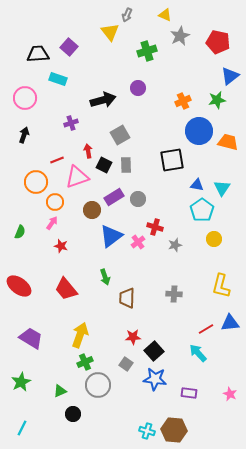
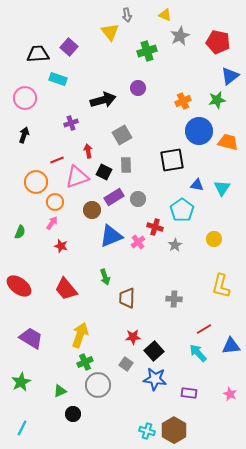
gray arrow at (127, 15): rotated 32 degrees counterclockwise
gray square at (120, 135): moved 2 px right
black square at (104, 165): moved 7 px down
cyan pentagon at (202, 210): moved 20 px left
blue triangle at (111, 236): rotated 15 degrees clockwise
gray star at (175, 245): rotated 16 degrees counterclockwise
gray cross at (174, 294): moved 5 px down
blue triangle at (230, 323): moved 1 px right, 23 px down
red line at (206, 329): moved 2 px left
brown hexagon at (174, 430): rotated 25 degrees clockwise
